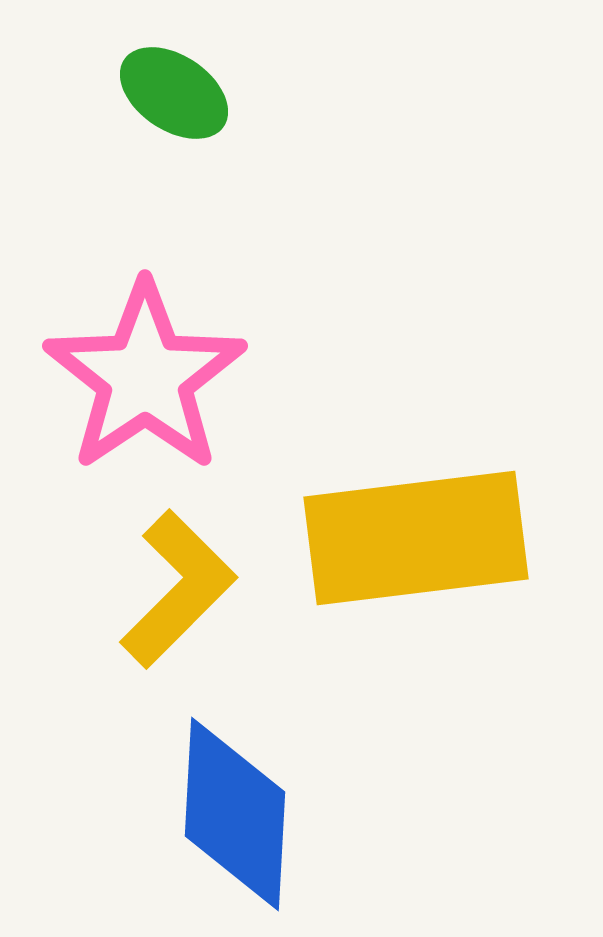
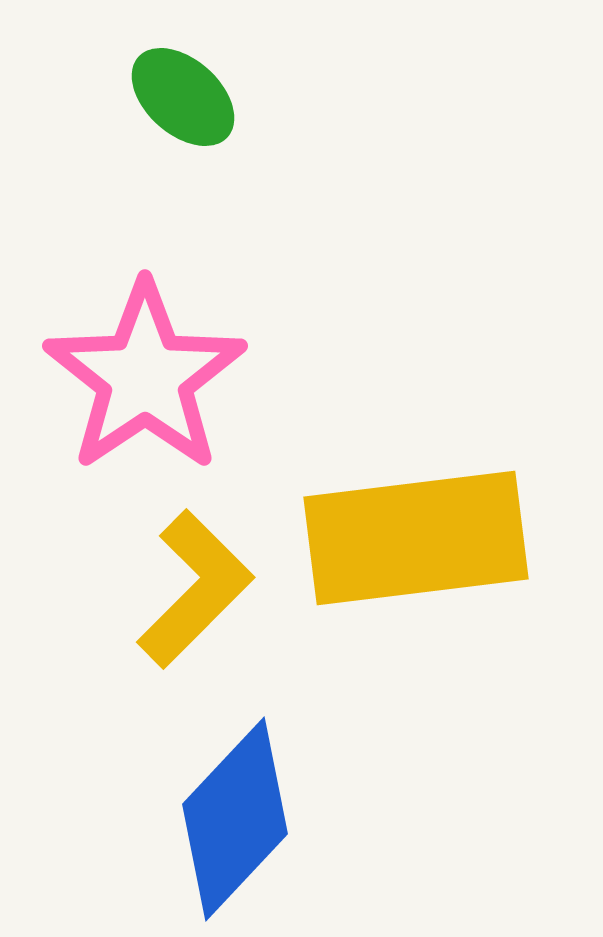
green ellipse: moved 9 px right, 4 px down; rotated 8 degrees clockwise
yellow L-shape: moved 17 px right
blue diamond: moved 5 px down; rotated 40 degrees clockwise
